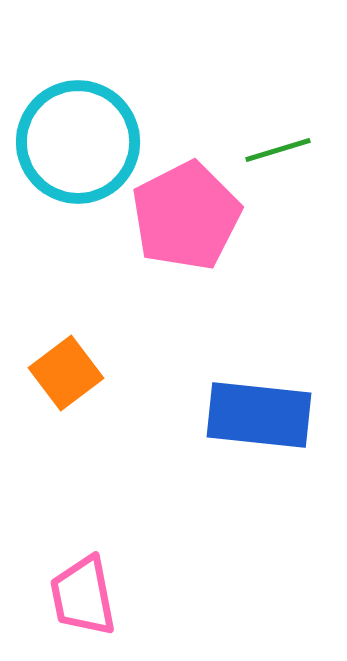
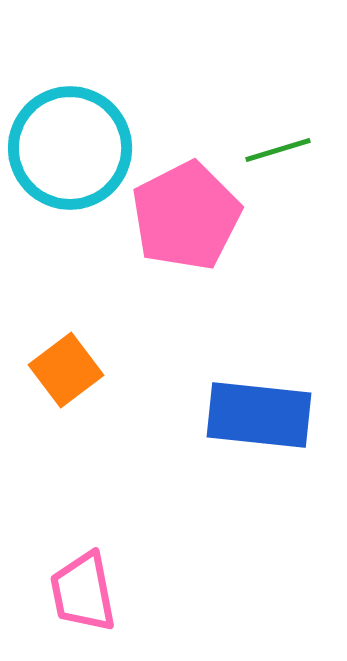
cyan circle: moved 8 px left, 6 px down
orange square: moved 3 px up
pink trapezoid: moved 4 px up
